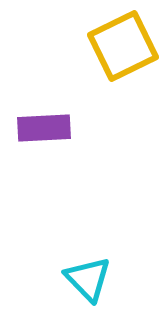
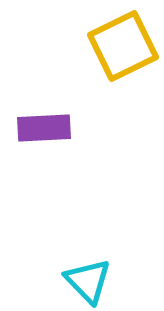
cyan triangle: moved 2 px down
